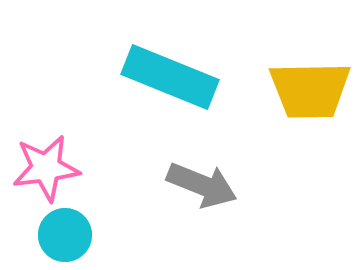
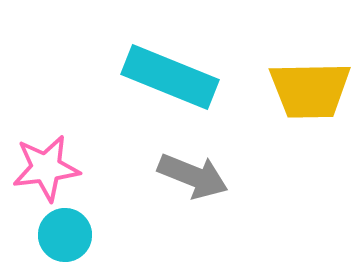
gray arrow: moved 9 px left, 9 px up
